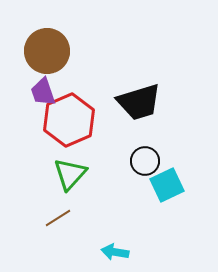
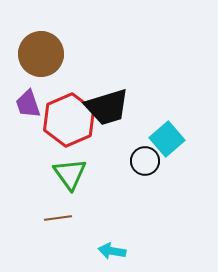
brown circle: moved 6 px left, 3 px down
purple trapezoid: moved 15 px left, 12 px down
black trapezoid: moved 32 px left, 5 px down
green triangle: rotated 18 degrees counterclockwise
cyan square: moved 46 px up; rotated 16 degrees counterclockwise
brown line: rotated 24 degrees clockwise
cyan arrow: moved 3 px left, 1 px up
